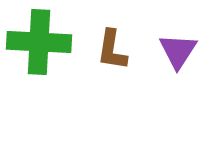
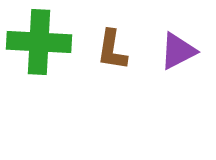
purple triangle: rotated 30 degrees clockwise
